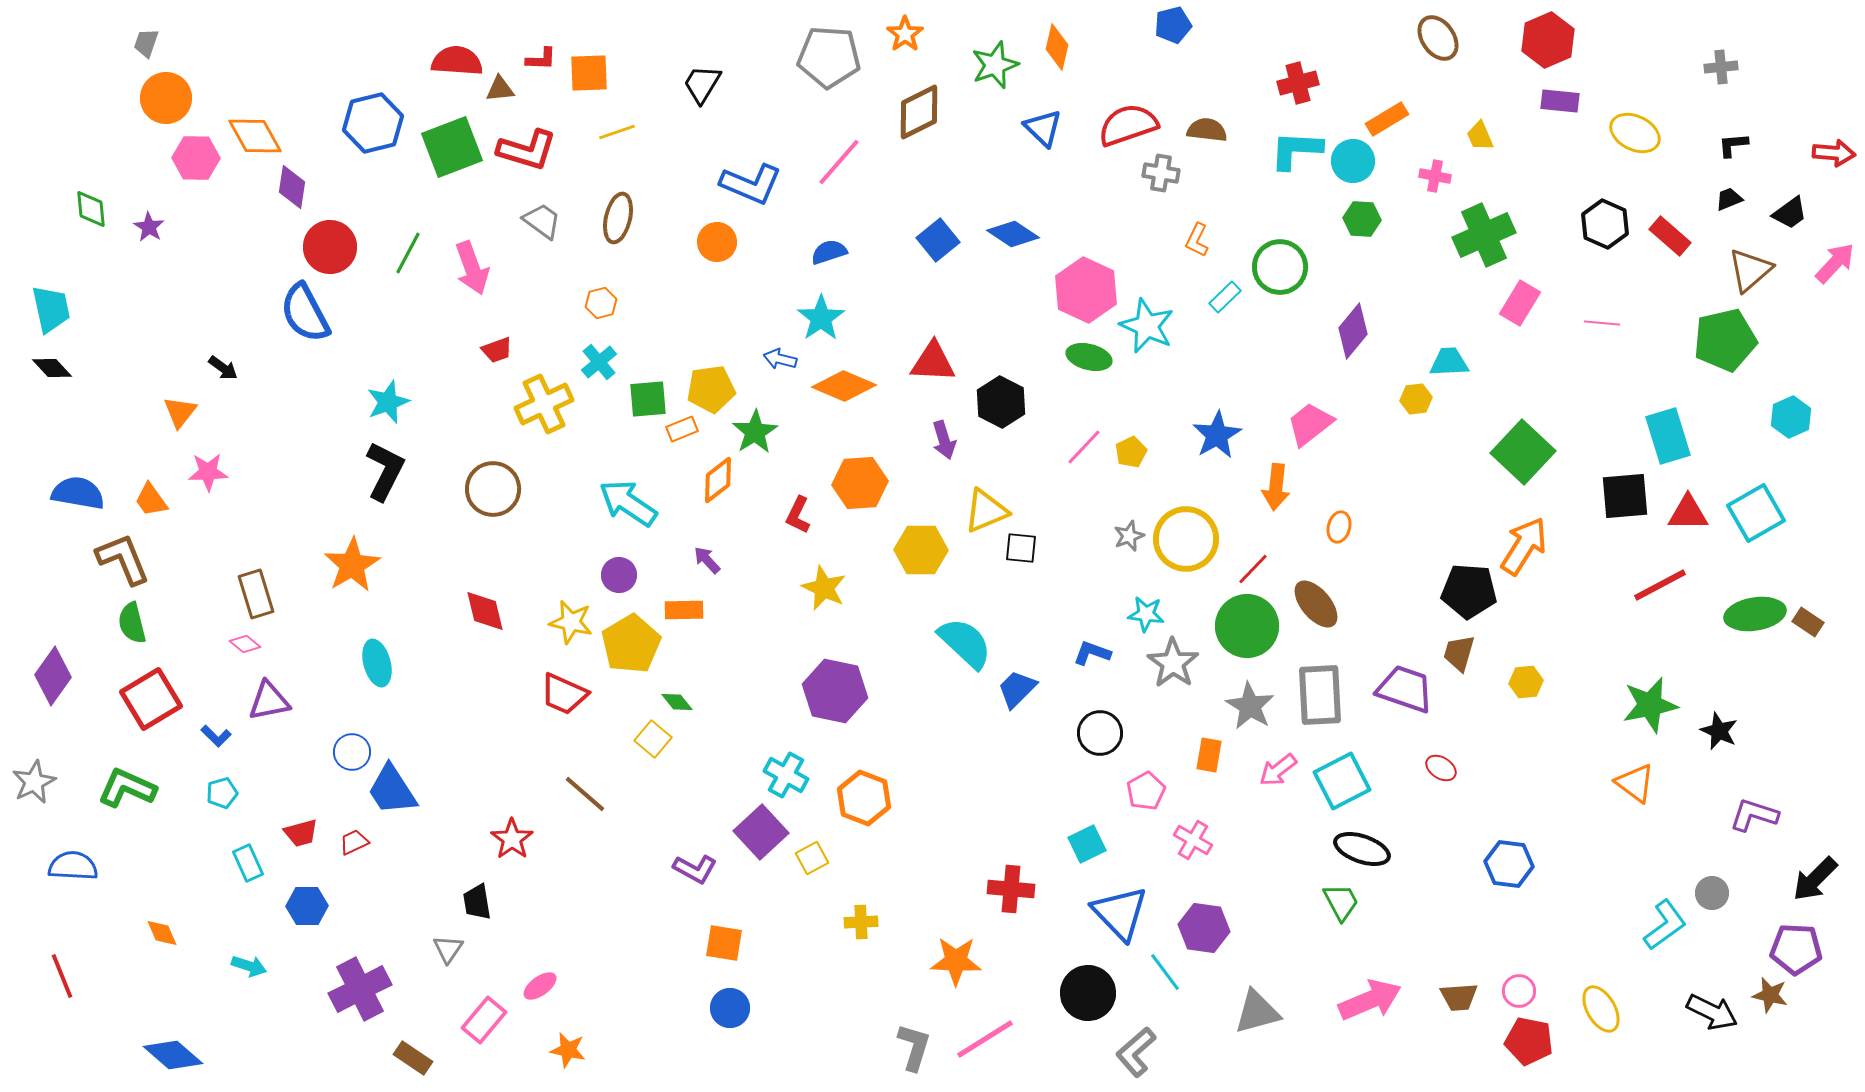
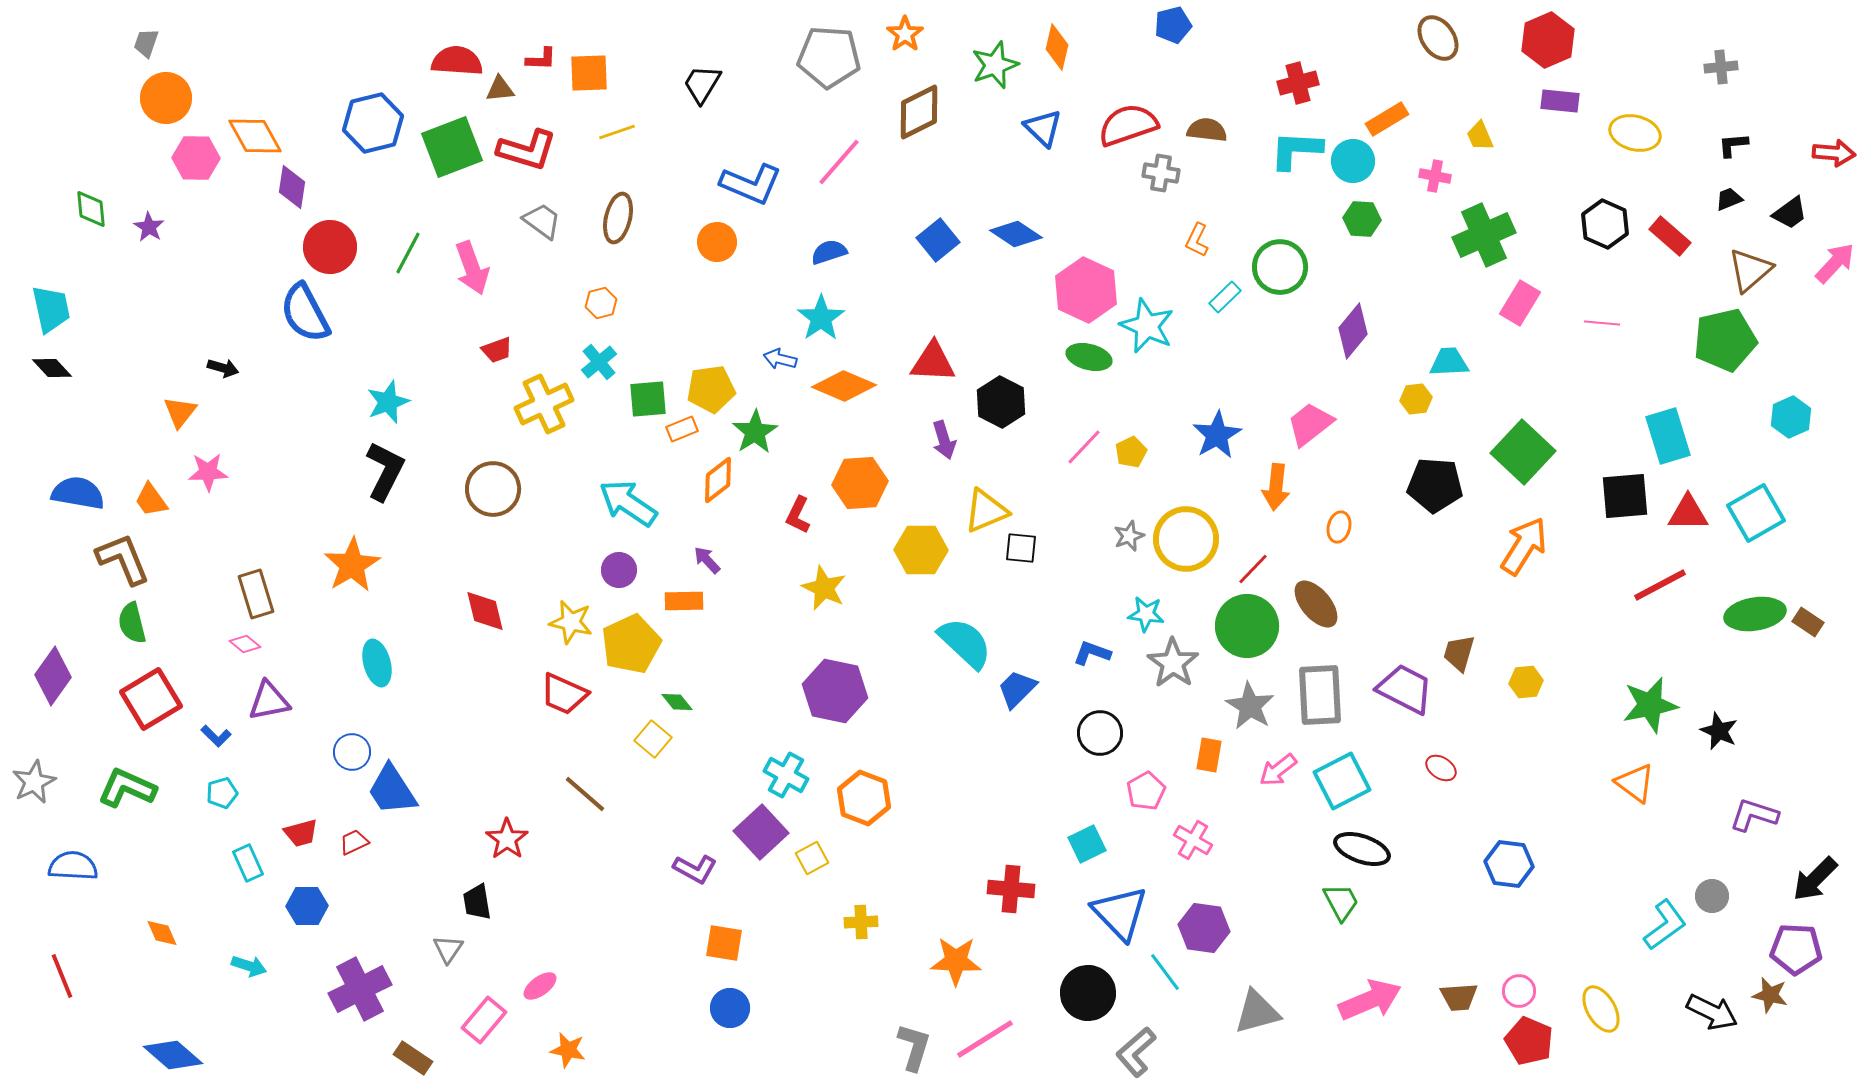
yellow ellipse at (1635, 133): rotated 12 degrees counterclockwise
blue diamond at (1013, 234): moved 3 px right
black arrow at (223, 368): rotated 20 degrees counterclockwise
purple circle at (619, 575): moved 5 px up
black pentagon at (1469, 591): moved 34 px left, 106 px up
orange rectangle at (684, 610): moved 9 px up
yellow pentagon at (631, 644): rotated 6 degrees clockwise
purple trapezoid at (1405, 689): rotated 8 degrees clockwise
red star at (512, 839): moved 5 px left
gray circle at (1712, 893): moved 3 px down
red pentagon at (1529, 1041): rotated 12 degrees clockwise
